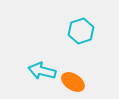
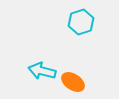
cyan hexagon: moved 9 px up
